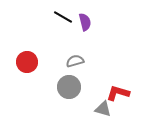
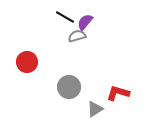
black line: moved 2 px right
purple semicircle: rotated 126 degrees counterclockwise
gray semicircle: moved 2 px right, 25 px up
gray triangle: moved 8 px left; rotated 48 degrees counterclockwise
